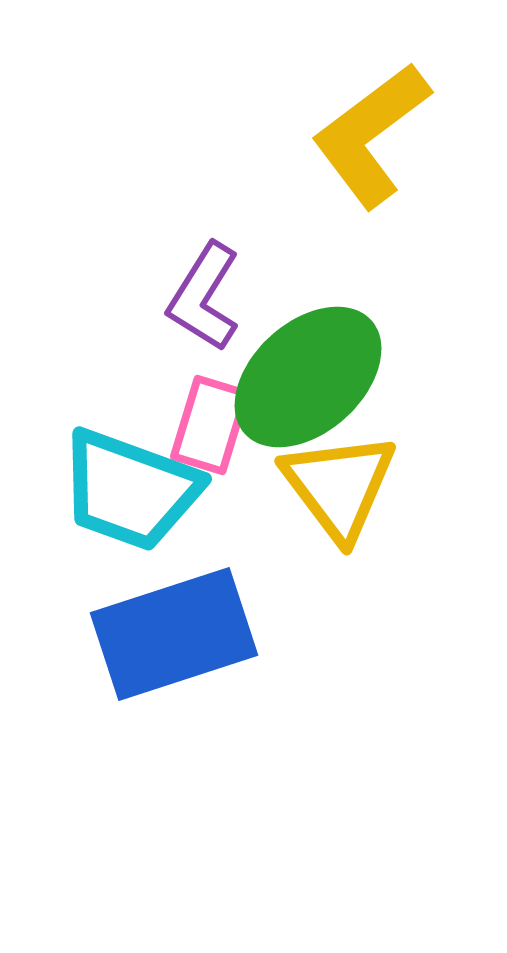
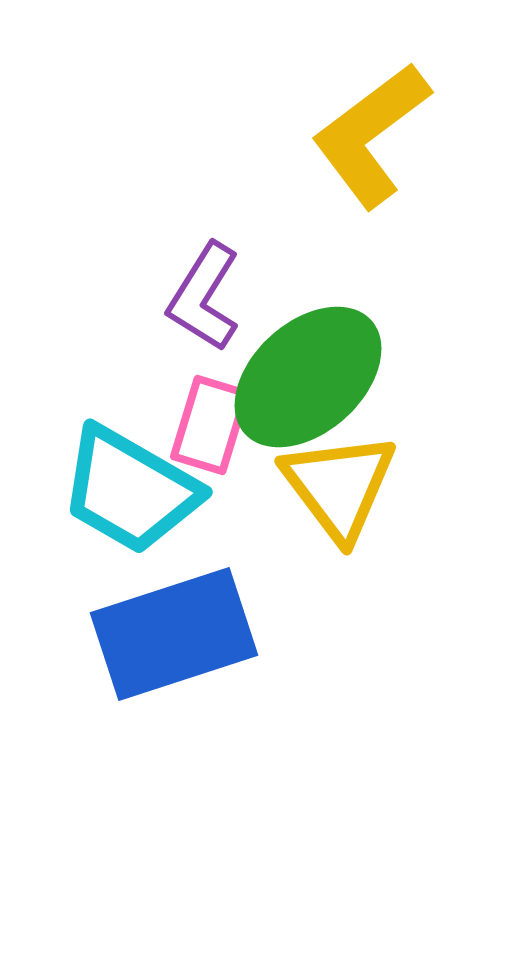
cyan trapezoid: rotated 10 degrees clockwise
